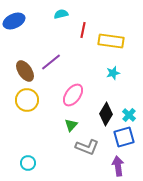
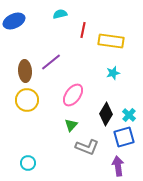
cyan semicircle: moved 1 px left
brown ellipse: rotated 30 degrees clockwise
